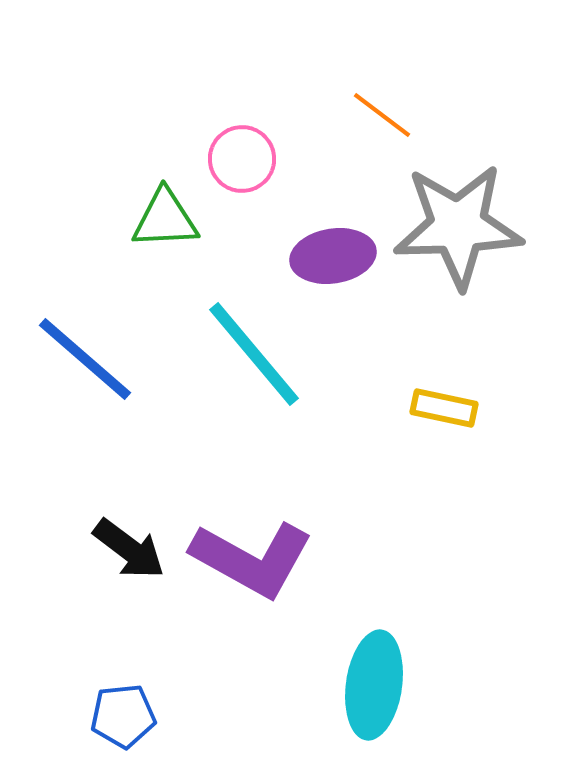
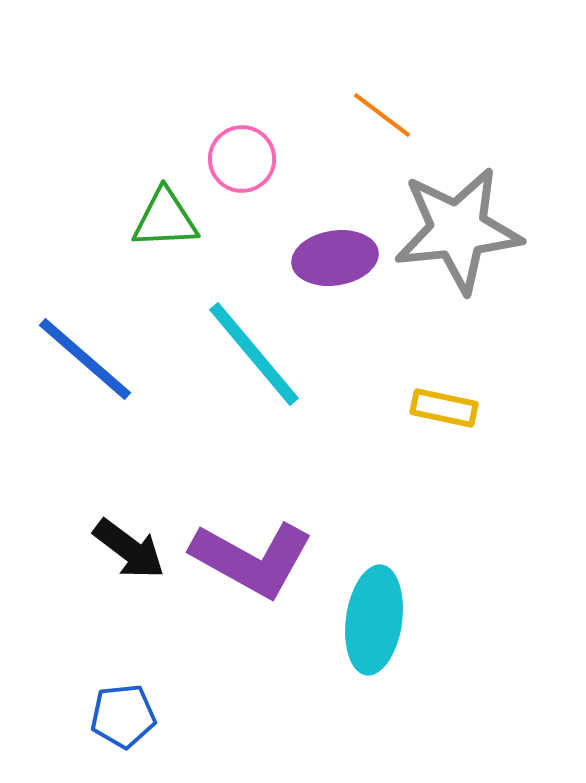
gray star: moved 4 px down; rotated 4 degrees counterclockwise
purple ellipse: moved 2 px right, 2 px down
cyan ellipse: moved 65 px up
